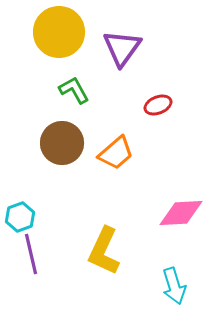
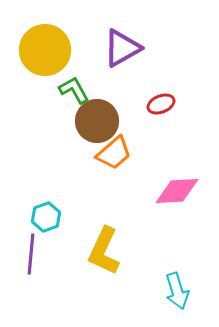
yellow circle: moved 14 px left, 18 px down
purple triangle: rotated 24 degrees clockwise
red ellipse: moved 3 px right, 1 px up
brown circle: moved 35 px right, 22 px up
orange trapezoid: moved 2 px left
pink diamond: moved 4 px left, 22 px up
cyan hexagon: moved 26 px right
purple line: rotated 18 degrees clockwise
cyan arrow: moved 3 px right, 5 px down
